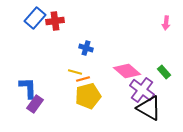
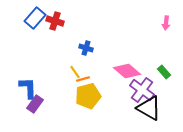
red cross: rotated 24 degrees clockwise
yellow line: rotated 40 degrees clockwise
